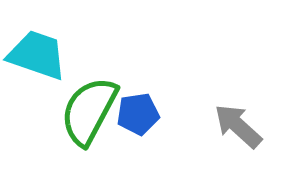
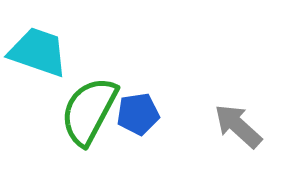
cyan trapezoid: moved 1 px right, 3 px up
